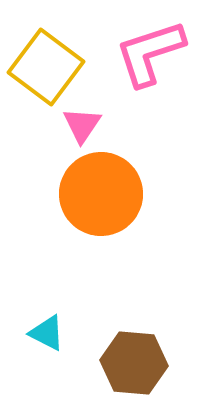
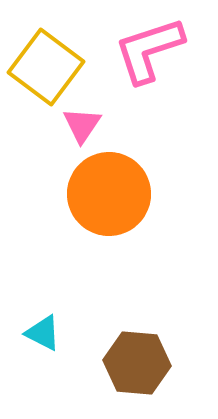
pink L-shape: moved 1 px left, 3 px up
orange circle: moved 8 px right
cyan triangle: moved 4 px left
brown hexagon: moved 3 px right
